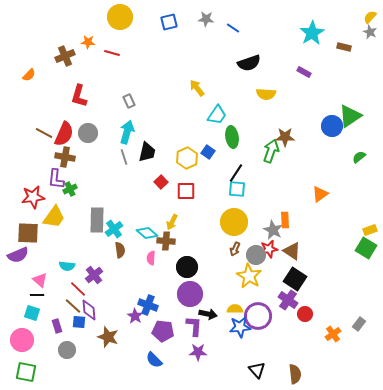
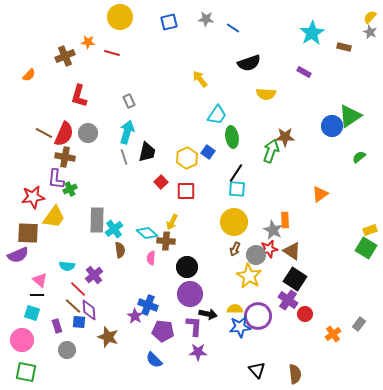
yellow arrow at (197, 88): moved 3 px right, 9 px up
